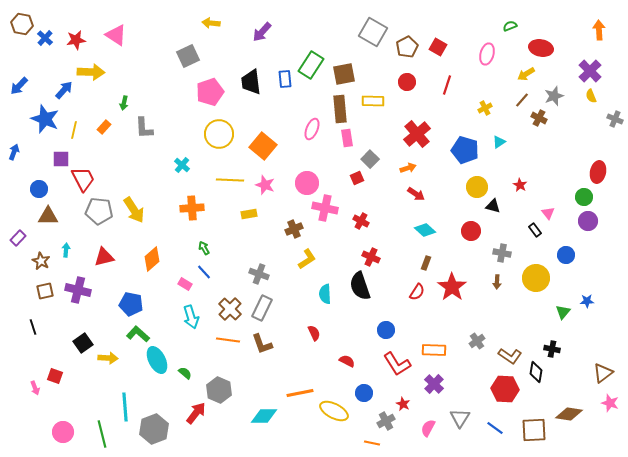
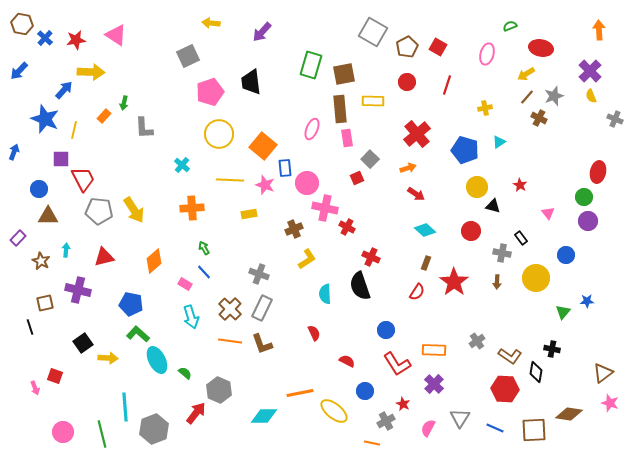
green rectangle at (311, 65): rotated 16 degrees counterclockwise
blue rectangle at (285, 79): moved 89 px down
blue arrow at (19, 86): moved 15 px up
brown line at (522, 100): moved 5 px right, 3 px up
yellow cross at (485, 108): rotated 16 degrees clockwise
orange rectangle at (104, 127): moved 11 px up
red cross at (361, 221): moved 14 px left, 6 px down
black rectangle at (535, 230): moved 14 px left, 8 px down
orange diamond at (152, 259): moved 2 px right, 2 px down
red star at (452, 287): moved 2 px right, 5 px up
brown square at (45, 291): moved 12 px down
black line at (33, 327): moved 3 px left
orange line at (228, 340): moved 2 px right, 1 px down
blue circle at (364, 393): moved 1 px right, 2 px up
yellow ellipse at (334, 411): rotated 12 degrees clockwise
blue line at (495, 428): rotated 12 degrees counterclockwise
